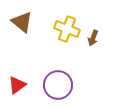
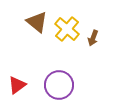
brown triangle: moved 15 px right
yellow cross: rotated 20 degrees clockwise
purple circle: moved 1 px right
